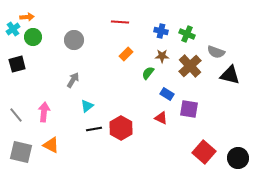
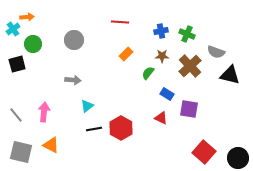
blue cross: rotated 24 degrees counterclockwise
green circle: moved 7 px down
gray arrow: rotated 63 degrees clockwise
